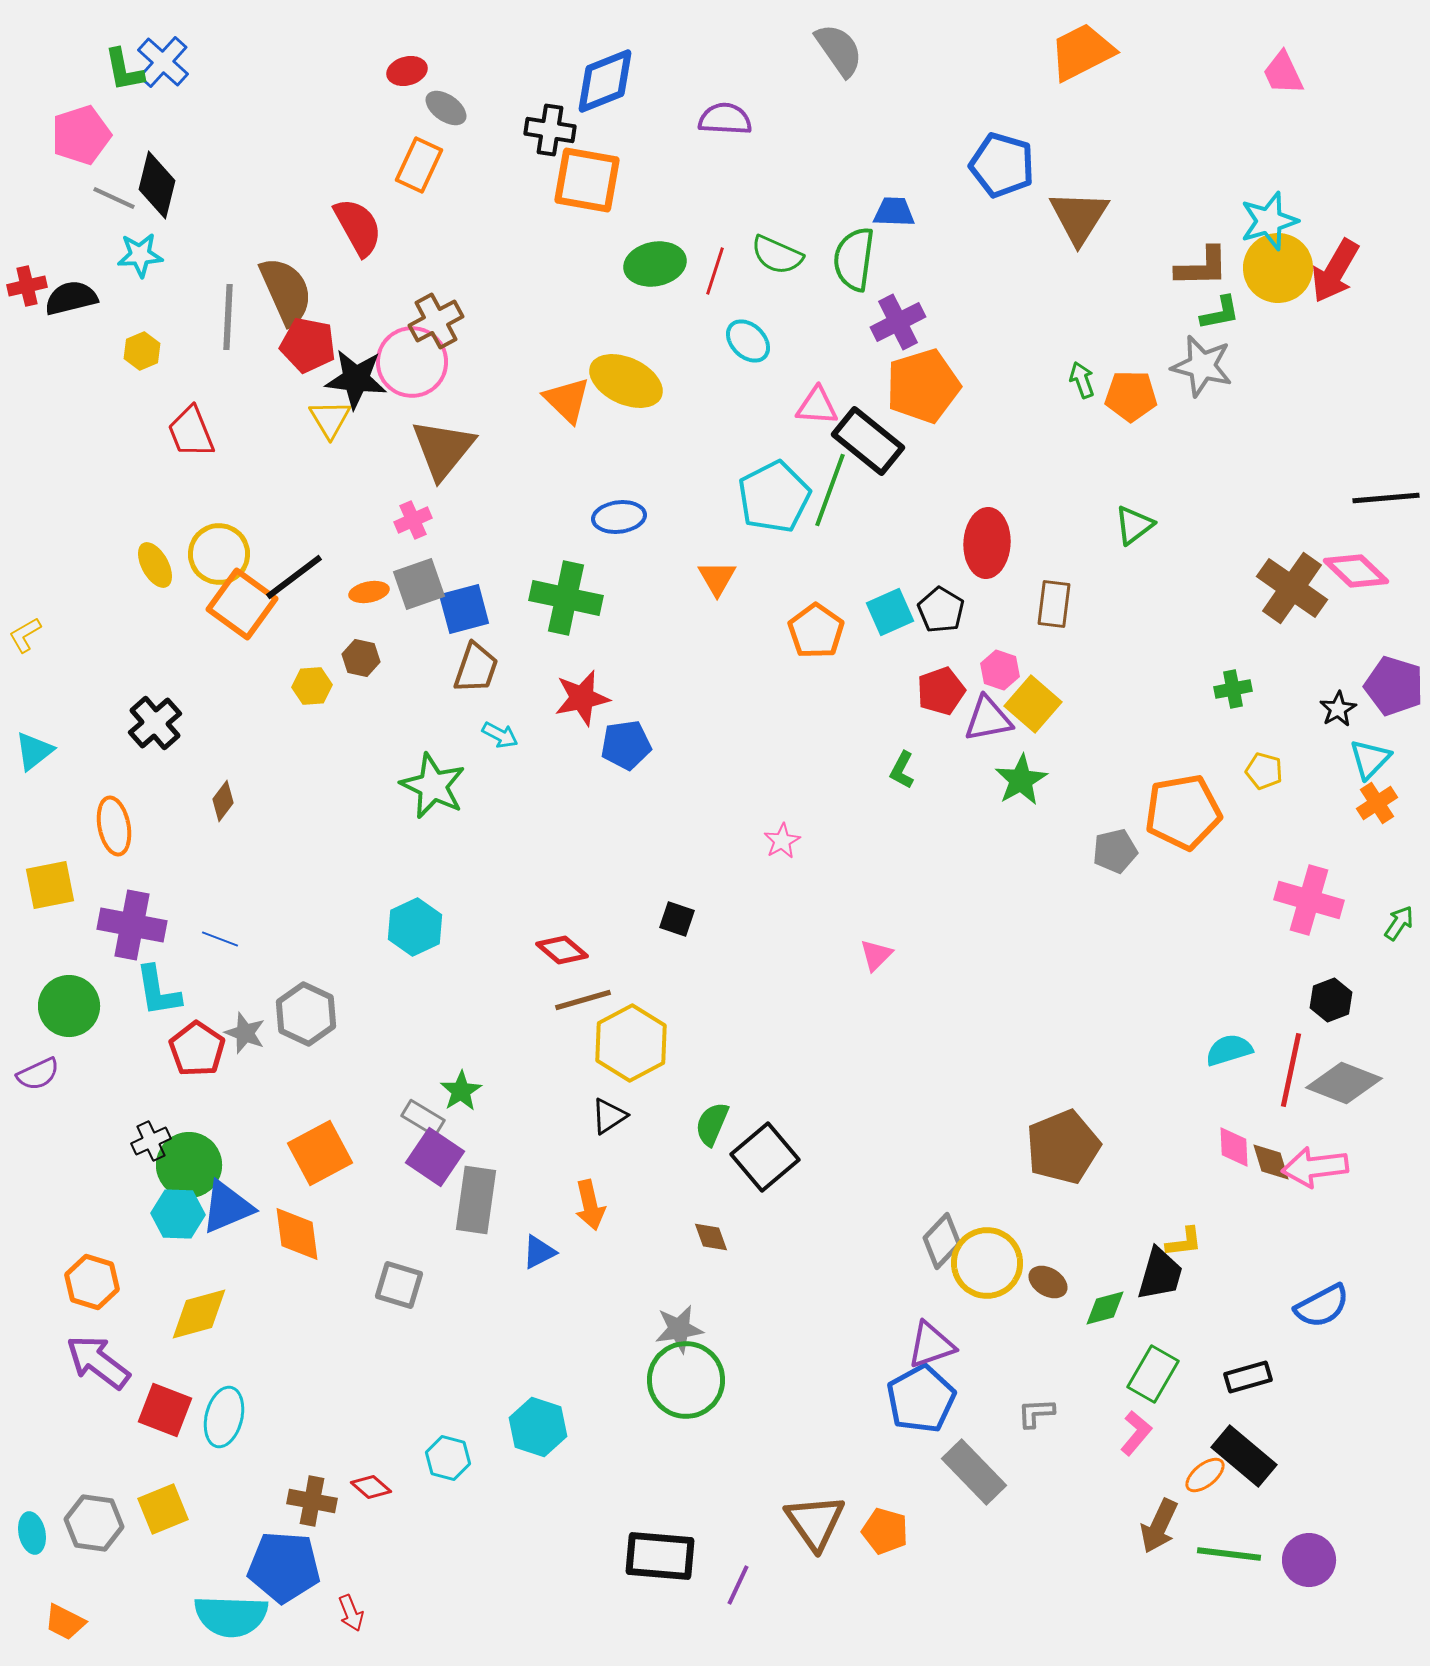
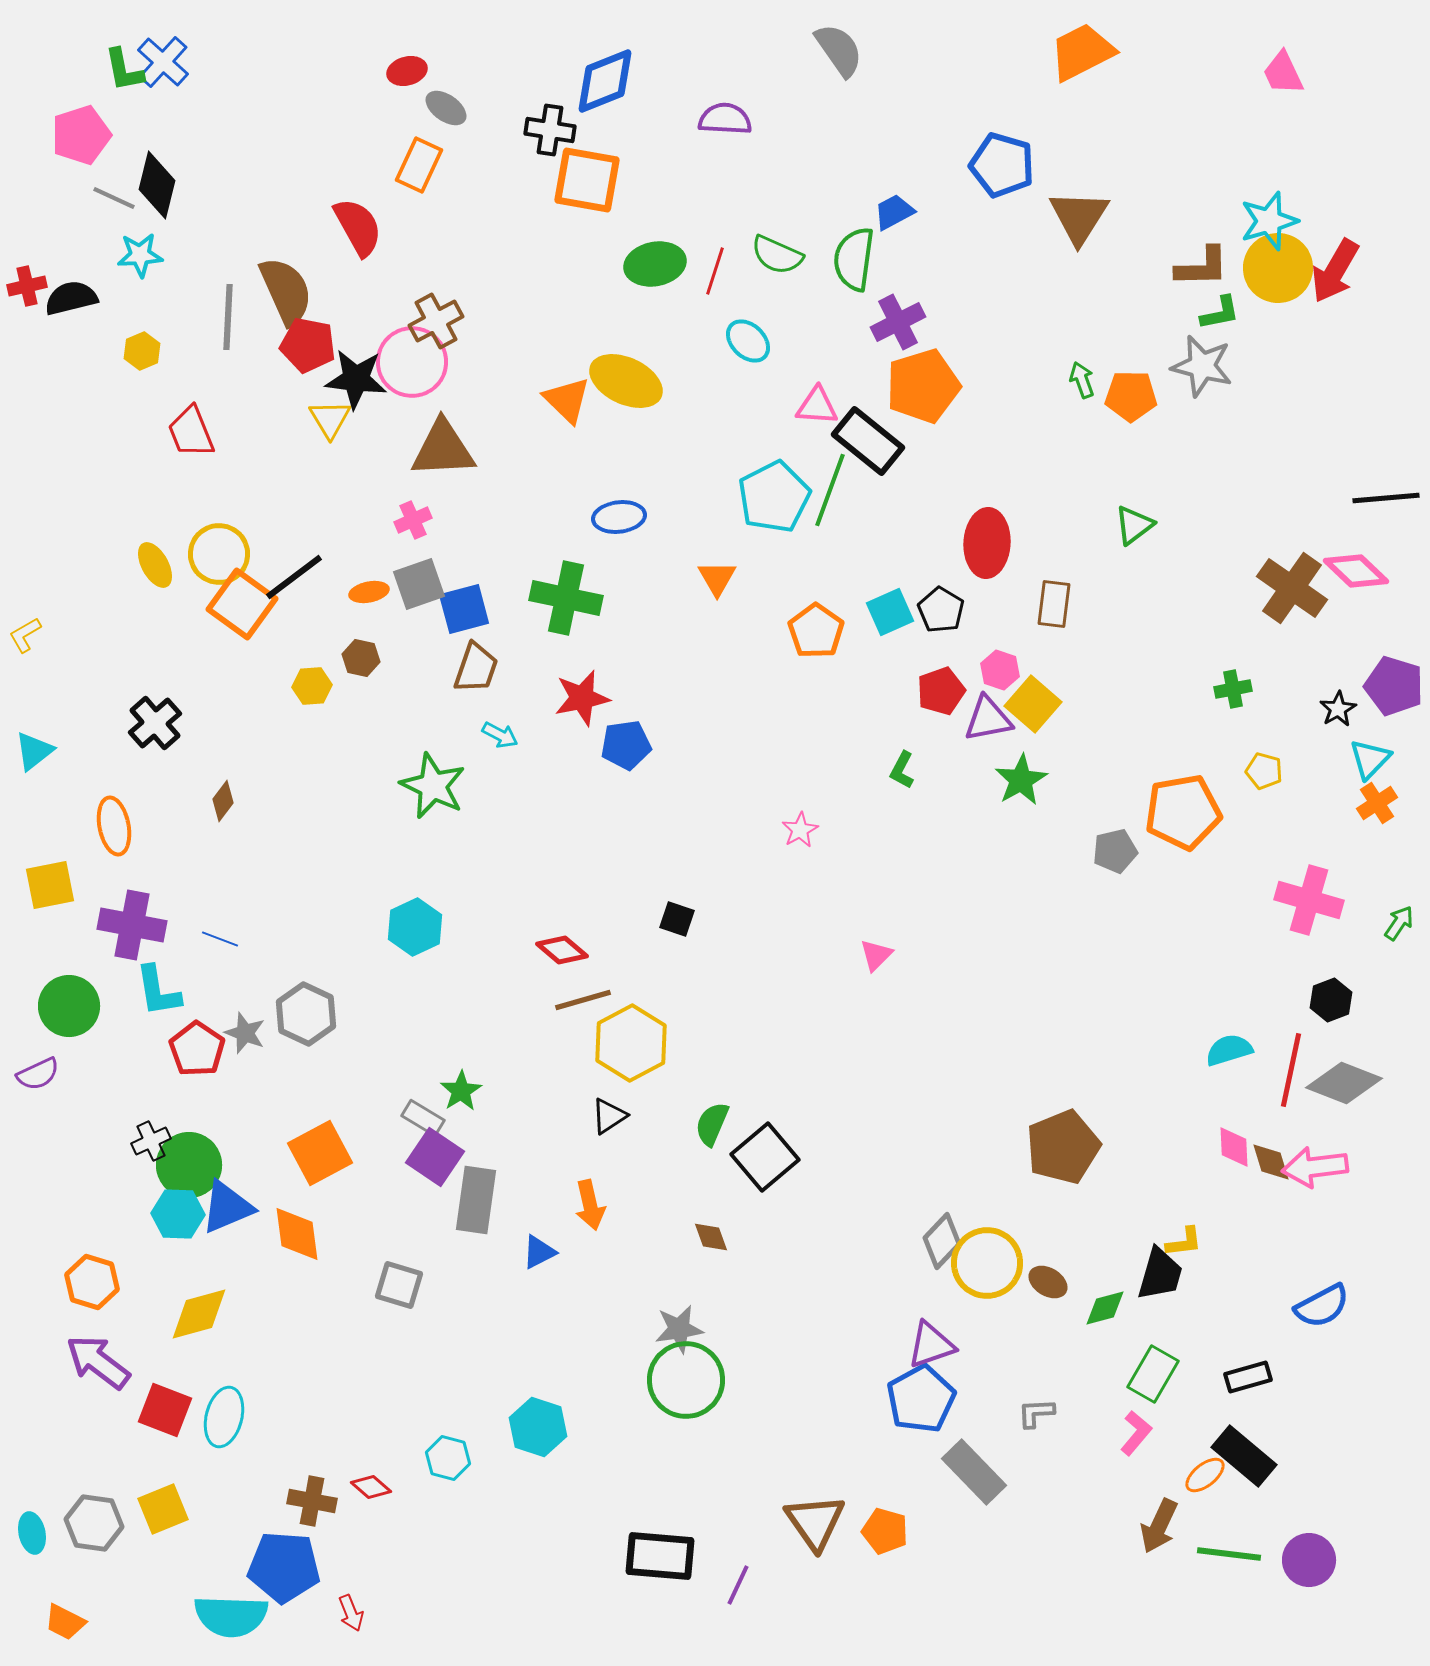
blue trapezoid at (894, 212): rotated 30 degrees counterclockwise
brown triangle at (443, 449): rotated 48 degrees clockwise
pink star at (782, 841): moved 18 px right, 11 px up
